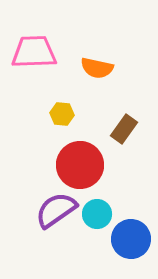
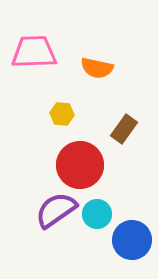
blue circle: moved 1 px right, 1 px down
